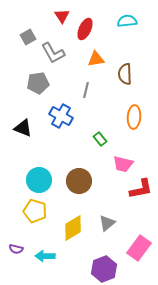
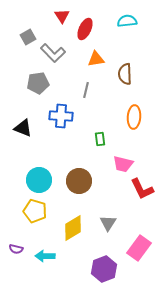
gray L-shape: rotated 15 degrees counterclockwise
blue cross: rotated 25 degrees counterclockwise
green rectangle: rotated 32 degrees clockwise
red L-shape: moved 1 px right; rotated 75 degrees clockwise
gray triangle: moved 1 px right; rotated 18 degrees counterclockwise
